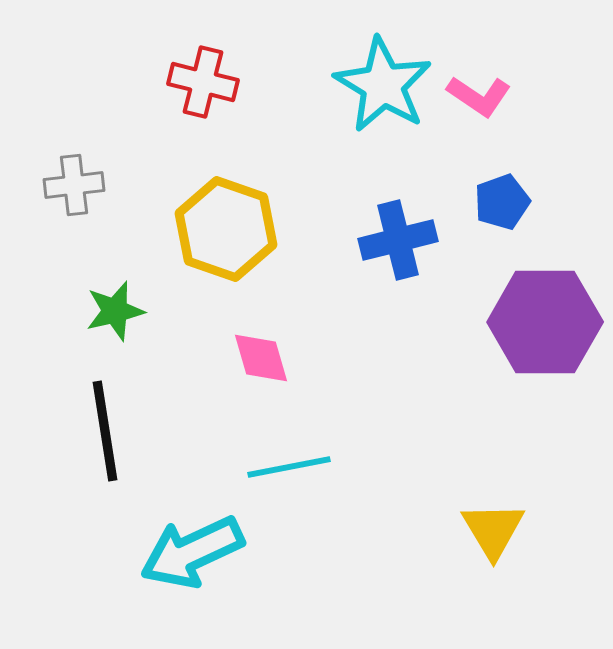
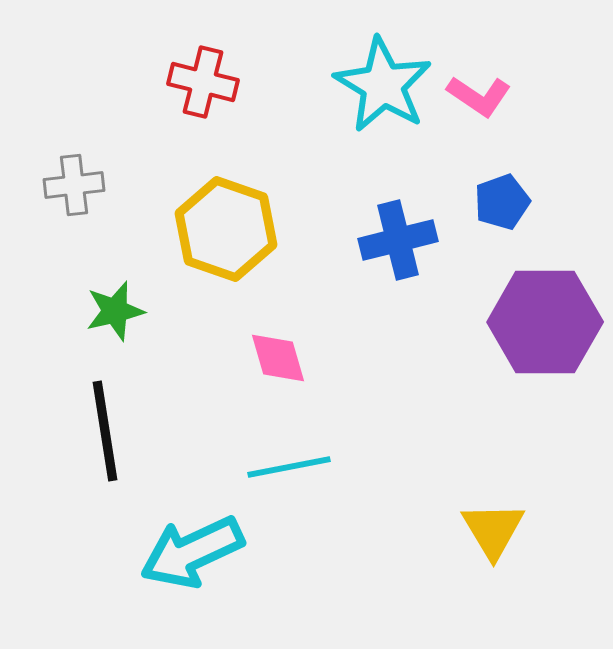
pink diamond: moved 17 px right
